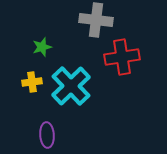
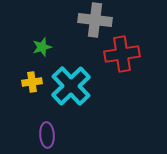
gray cross: moved 1 px left
red cross: moved 3 px up
